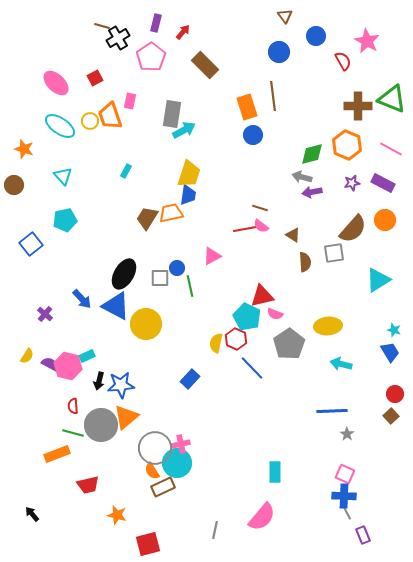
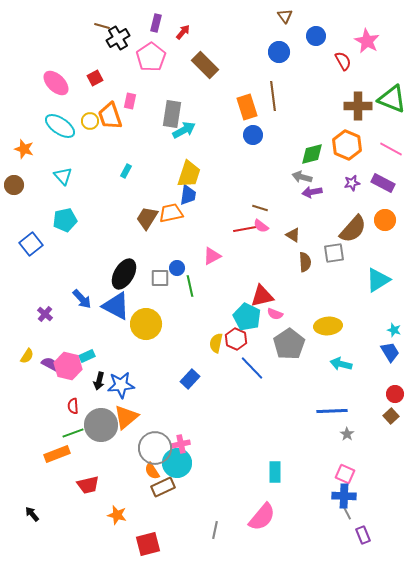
green line at (73, 433): rotated 35 degrees counterclockwise
